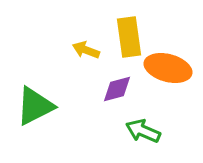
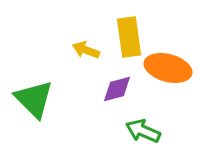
green triangle: moved 1 px left, 7 px up; rotated 48 degrees counterclockwise
